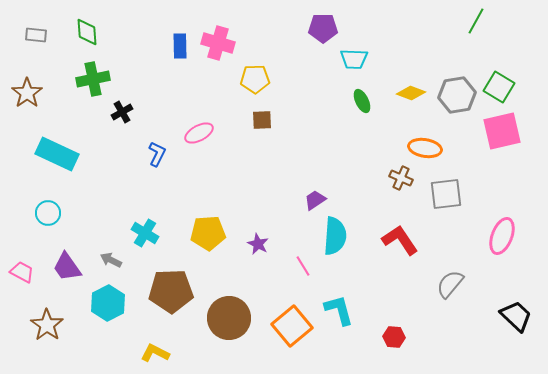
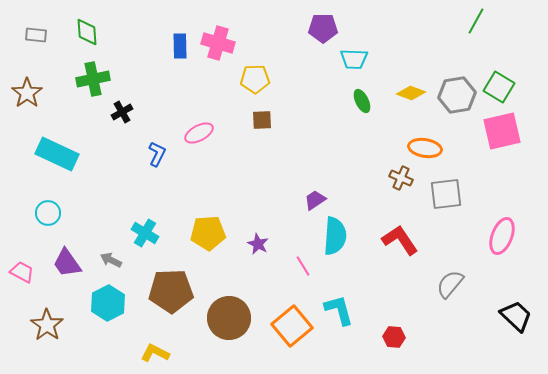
purple trapezoid at (67, 267): moved 4 px up
